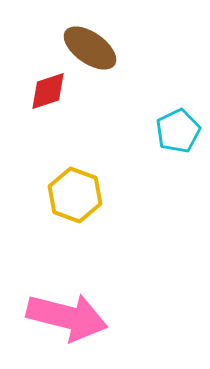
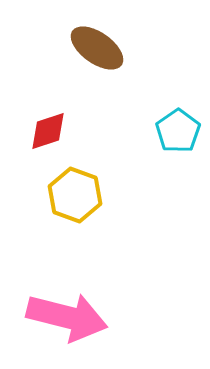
brown ellipse: moved 7 px right
red diamond: moved 40 px down
cyan pentagon: rotated 9 degrees counterclockwise
